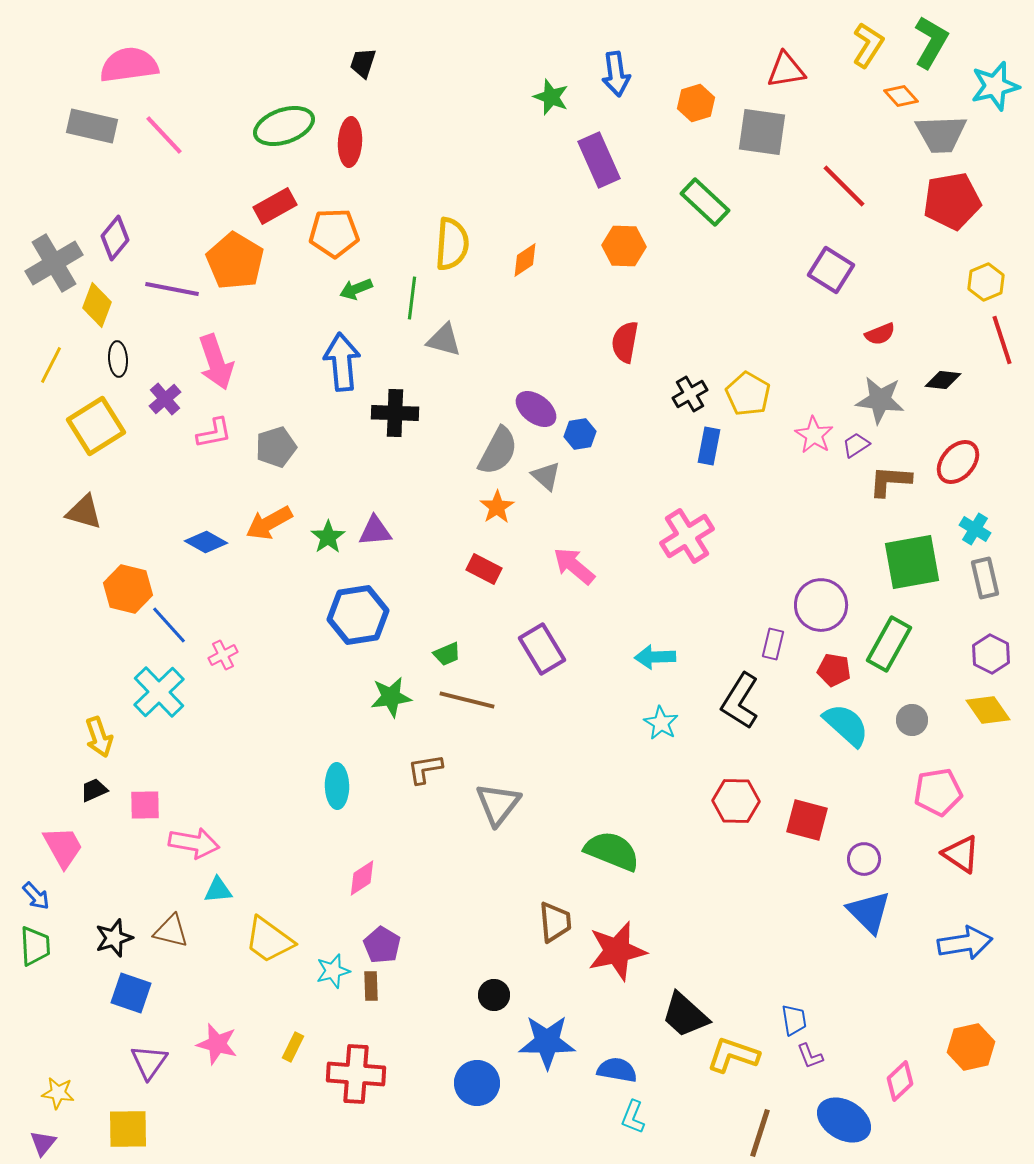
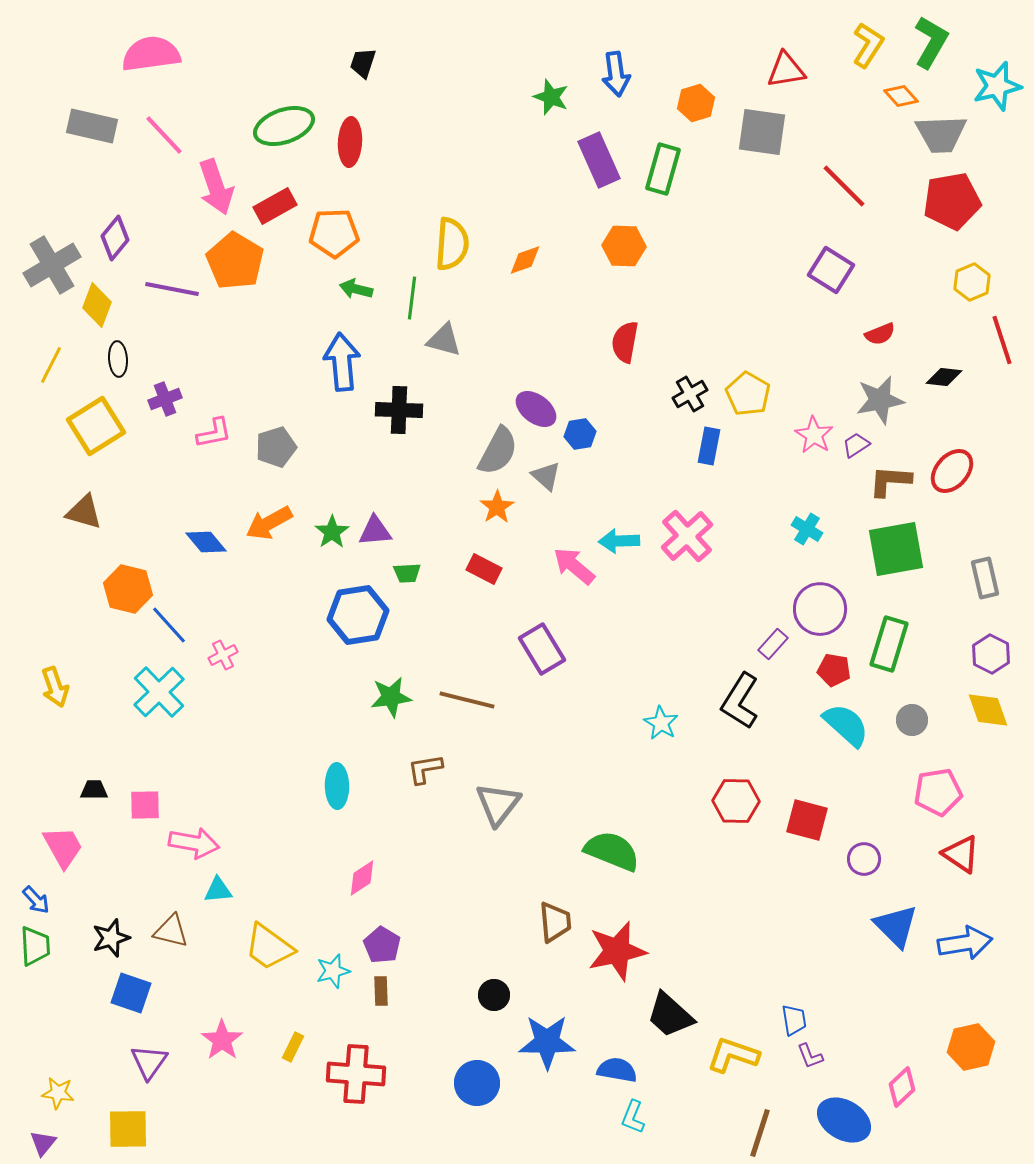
pink semicircle at (129, 65): moved 22 px right, 11 px up
cyan star at (995, 86): moved 2 px right
green rectangle at (705, 202): moved 42 px left, 33 px up; rotated 63 degrees clockwise
orange diamond at (525, 260): rotated 15 degrees clockwise
gray cross at (54, 263): moved 2 px left, 2 px down
yellow hexagon at (986, 282): moved 14 px left
green arrow at (356, 289): rotated 36 degrees clockwise
pink arrow at (216, 362): moved 175 px up
black diamond at (943, 380): moved 1 px right, 3 px up
purple cross at (165, 399): rotated 20 degrees clockwise
gray star at (880, 400): rotated 18 degrees counterclockwise
black cross at (395, 413): moved 4 px right, 3 px up
red ellipse at (958, 462): moved 6 px left, 9 px down
cyan cross at (975, 529): moved 168 px left
pink cross at (687, 536): rotated 10 degrees counterclockwise
green star at (328, 537): moved 4 px right, 5 px up
blue diamond at (206, 542): rotated 21 degrees clockwise
green square at (912, 562): moved 16 px left, 13 px up
purple circle at (821, 605): moved 1 px left, 4 px down
purple rectangle at (773, 644): rotated 28 degrees clockwise
green rectangle at (889, 644): rotated 12 degrees counterclockwise
green trapezoid at (447, 654): moved 40 px left, 81 px up; rotated 20 degrees clockwise
cyan arrow at (655, 657): moved 36 px left, 116 px up
yellow diamond at (988, 710): rotated 15 degrees clockwise
yellow arrow at (99, 737): moved 44 px left, 50 px up
black trapezoid at (94, 790): rotated 24 degrees clockwise
blue arrow at (36, 896): moved 4 px down
blue triangle at (869, 912): moved 27 px right, 14 px down
black star at (114, 938): moved 3 px left
yellow trapezoid at (269, 940): moved 7 px down
brown rectangle at (371, 986): moved 10 px right, 5 px down
black trapezoid at (685, 1015): moved 15 px left
pink star at (217, 1044): moved 5 px right, 4 px up; rotated 21 degrees clockwise
pink diamond at (900, 1081): moved 2 px right, 6 px down
